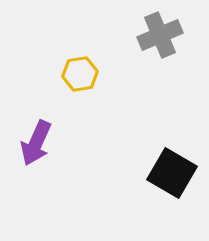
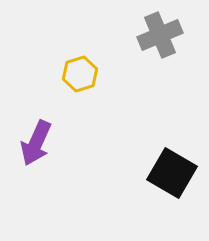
yellow hexagon: rotated 8 degrees counterclockwise
